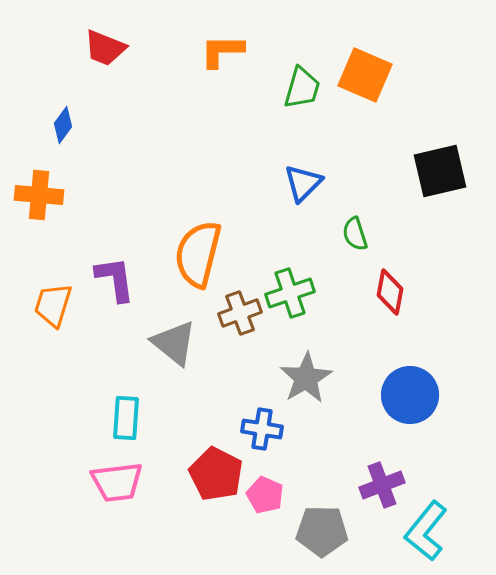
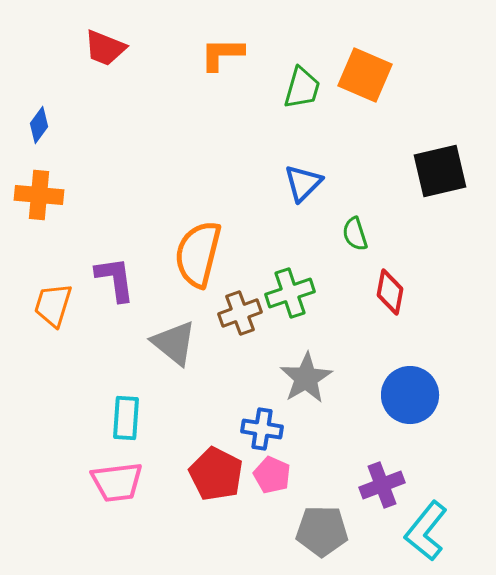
orange L-shape: moved 3 px down
blue diamond: moved 24 px left
pink pentagon: moved 7 px right, 20 px up
